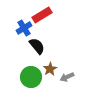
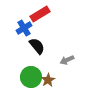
red rectangle: moved 2 px left, 1 px up
brown star: moved 2 px left, 11 px down
gray arrow: moved 17 px up
